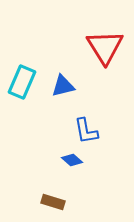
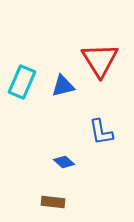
red triangle: moved 5 px left, 13 px down
blue L-shape: moved 15 px right, 1 px down
blue diamond: moved 8 px left, 2 px down
brown rectangle: rotated 10 degrees counterclockwise
